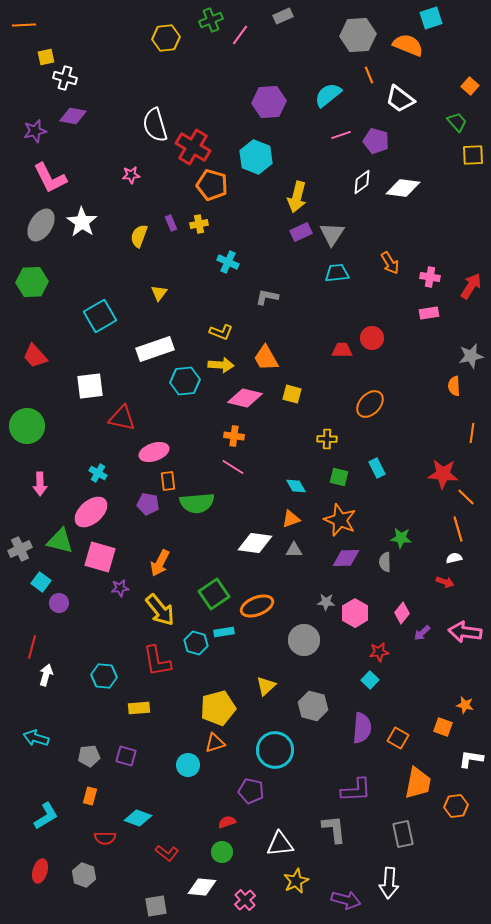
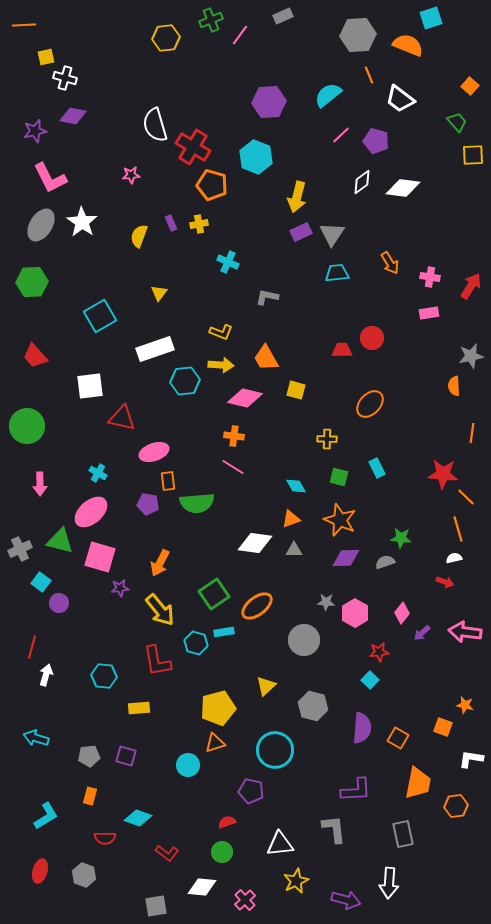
pink line at (341, 135): rotated 24 degrees counterclockwise
yellow square at (292, 394): moved 4 px right, 4 px up
gray semicircle at (385, 562): rotated 72 degrees clockwise
orange ellipse at (257, 606): rotated 16 degrees counterclockwise
